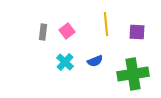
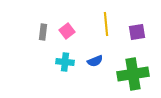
purple square: rotated 12 degrees counterclockwise
cyan cross: rotated 36 degrees counterclockwise
